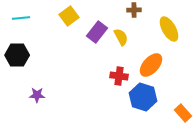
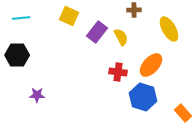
yellow square: rotated 30 degrees counterclockwise
red cross: moved 1 px left, 4 px up
